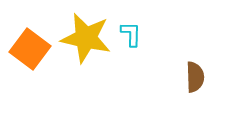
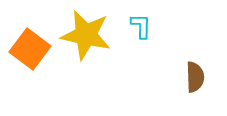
cyan L-shape: moved 10 px right, 8 px up
yellow star: moved 3 px up
